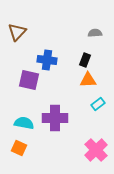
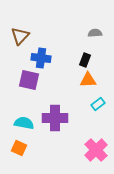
brown triangle: moved 3 px right, 4 px down
blue cross: moved 6 px left, 2 px up
